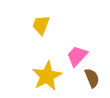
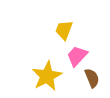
yellow trapezoid: moved 23 px right, 5 px down
